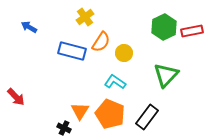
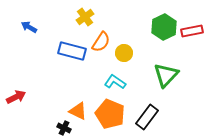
red arrow: rotated 72 degrees counterclockwise
orange triangle: moved 2 px left; rotated 36 degrees counterclockwise
